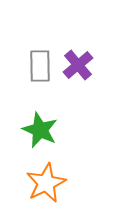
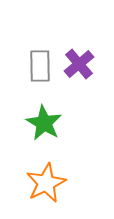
purple cross: moved 1 px right, 1 px up
green star: moved 4 px right, 7 px up; rotated 6 degrees clockwise
